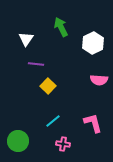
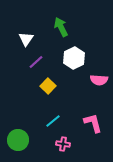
white hexagon: moved 19 px left, 15 px down
purple line: moved 2 px up; rotated 49 degrees counterclockwise
green circle: moved 1 px up
